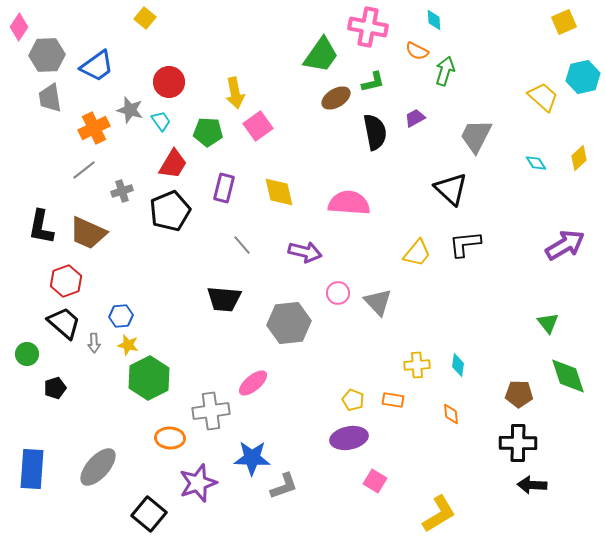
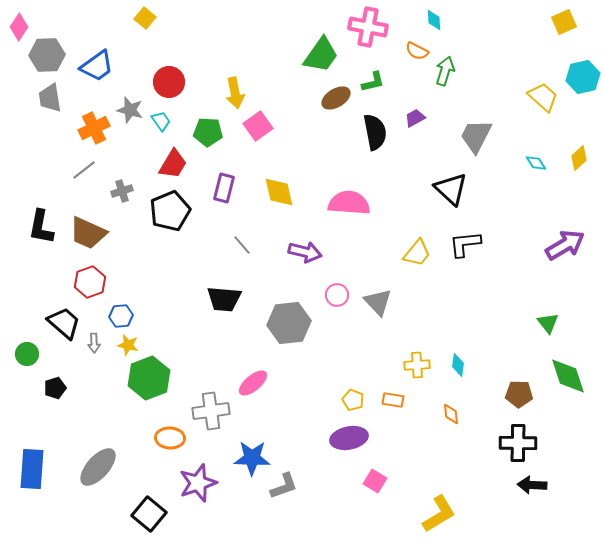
red hexagon at (66, 281): moved 24 px right, 1 px down
pink circle at (338, 293): moved 1 px left, 2 px down
green hexagon at (149, 378): rotated 6 degrees clockwise
